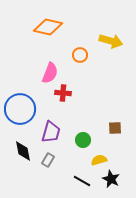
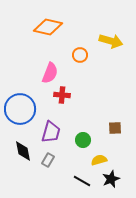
red cross: moved 1 px left, 2 px down
black star: rotated 24 degrees clockwise
